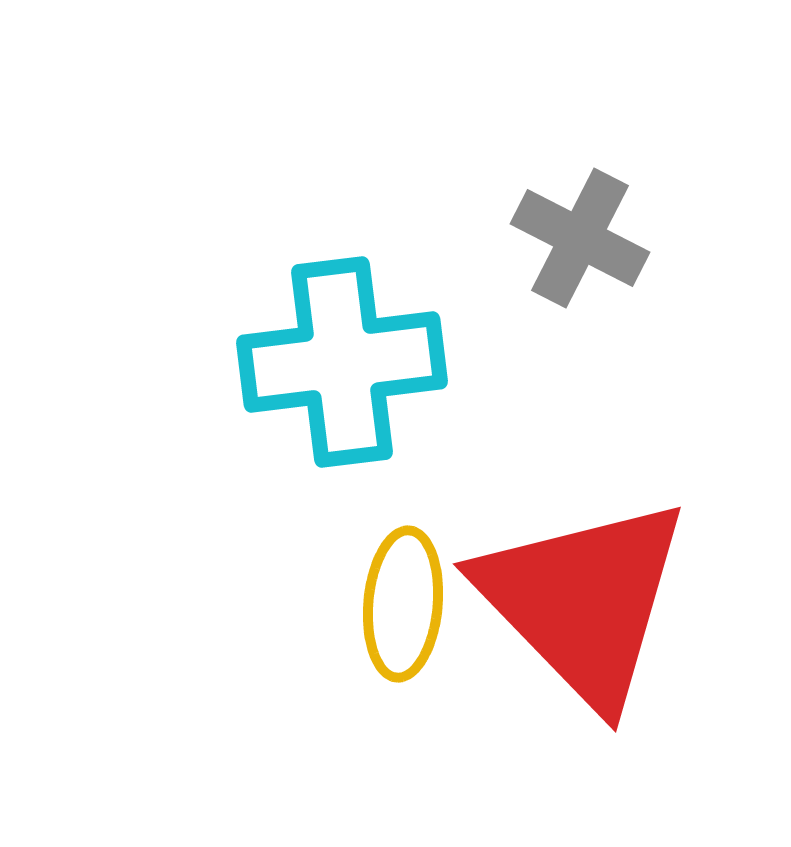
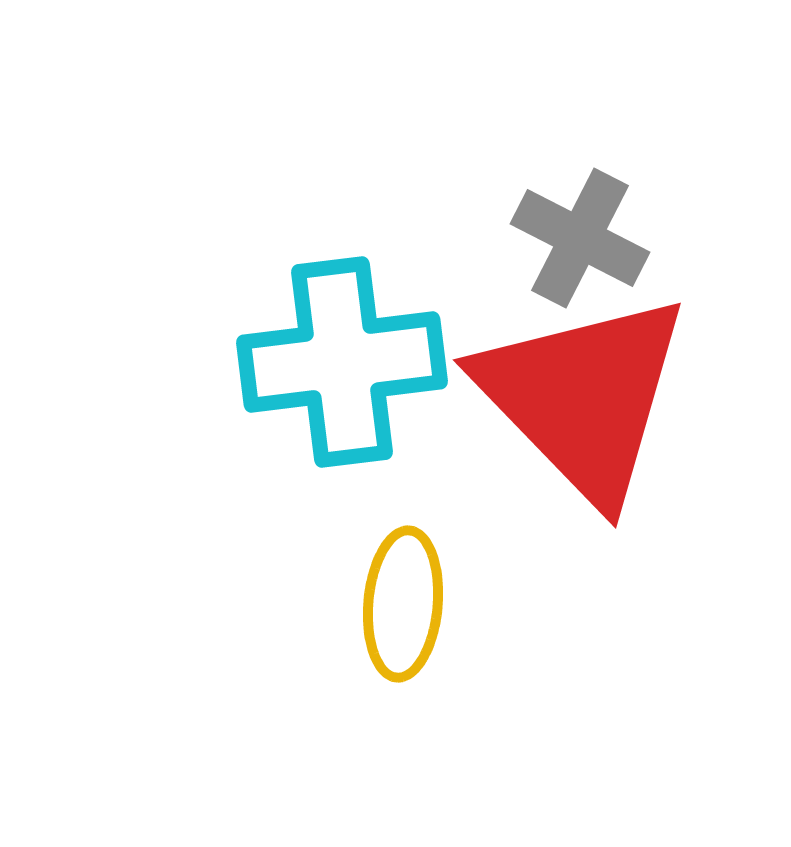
red triangle: moved 204 px up
